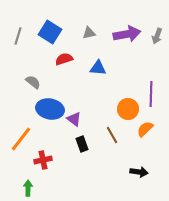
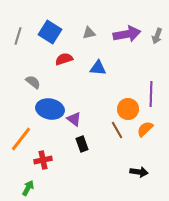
brown line: moved 5 px right, 5 px up
green arrow: rotated 28 degrees clockwise
